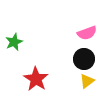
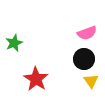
green star: moved 1 px down
yellow triangle: moved 4 px right; rotated 28 degrees counterclockwise
